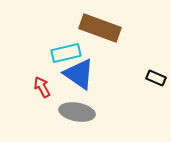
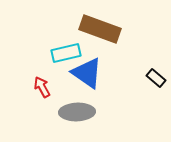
brown rectangle: moved 1 px down
blue triangle: moved 8 px right, 1 px up
black rectangle: rotated 18 degrees clockwise
gray ellipse: rotated 12 degrees counterclockwise
